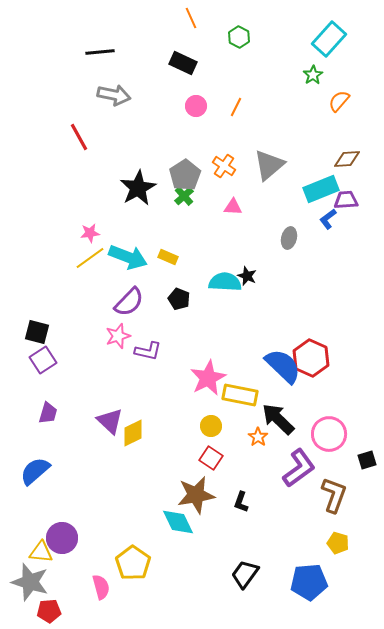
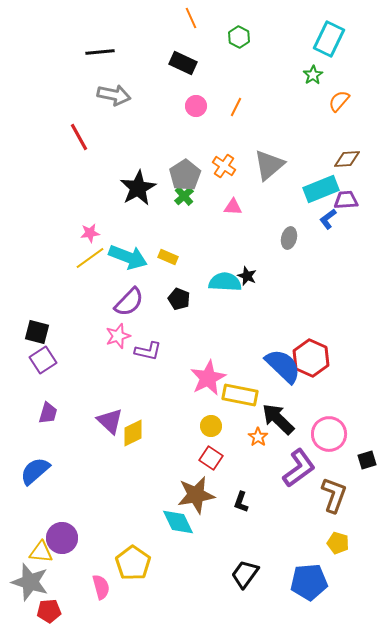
cyan rectangle at (329, 39): rotated 16 degrees counterclockwise
